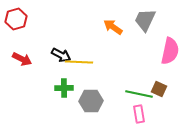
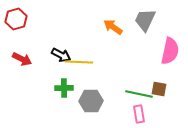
brown square: rotated 14 degrees counterclockwise
